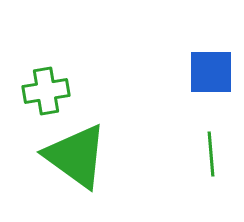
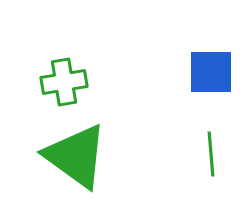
green cross: moved 18 px right, 9 px up
